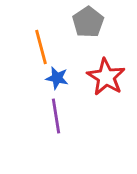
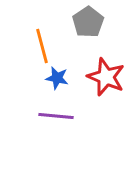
orange line: moved 1 px right, 1 px up
red star: rotated 9 degrees counterclockwise
purple line: rotated 76 degrees counterclockwise
